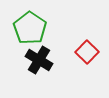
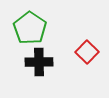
black cross: moved 2 px down; rotated 32 degrees counterclockwise
